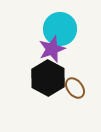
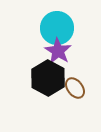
cyan circle: moved 3 px left, 1 px up
purple star: moved 6 px right, 2 px down; rotated 20 degrees counterclockwise
